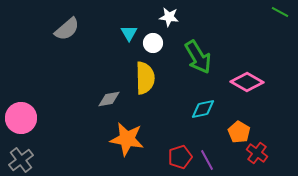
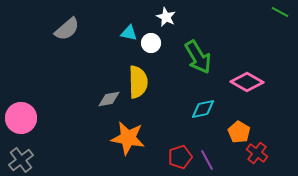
white star: moved 3 px left; rotated 18 degrees clockwise
cyan triangle: rotated 48 degrees counterclockwise
white circle: moved 2 px left
yellow semicircle: moved 7 px left, 4 px down
orange star: moved 1 px right, 1 px up
